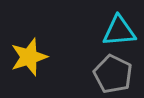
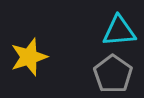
gray pentagon: rotated 9 degrees clockwise
